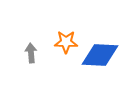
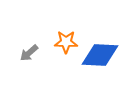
gray arrow: moved 2 px left; rotated 126 degrees counterclockwise
